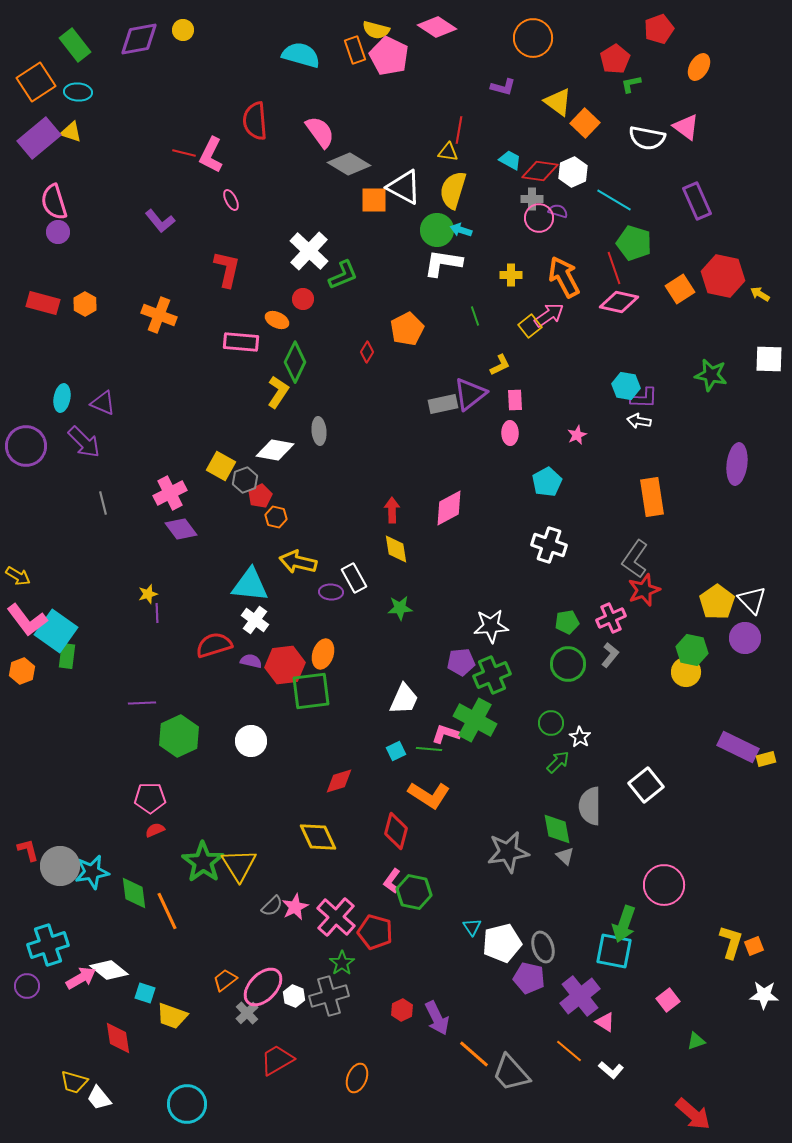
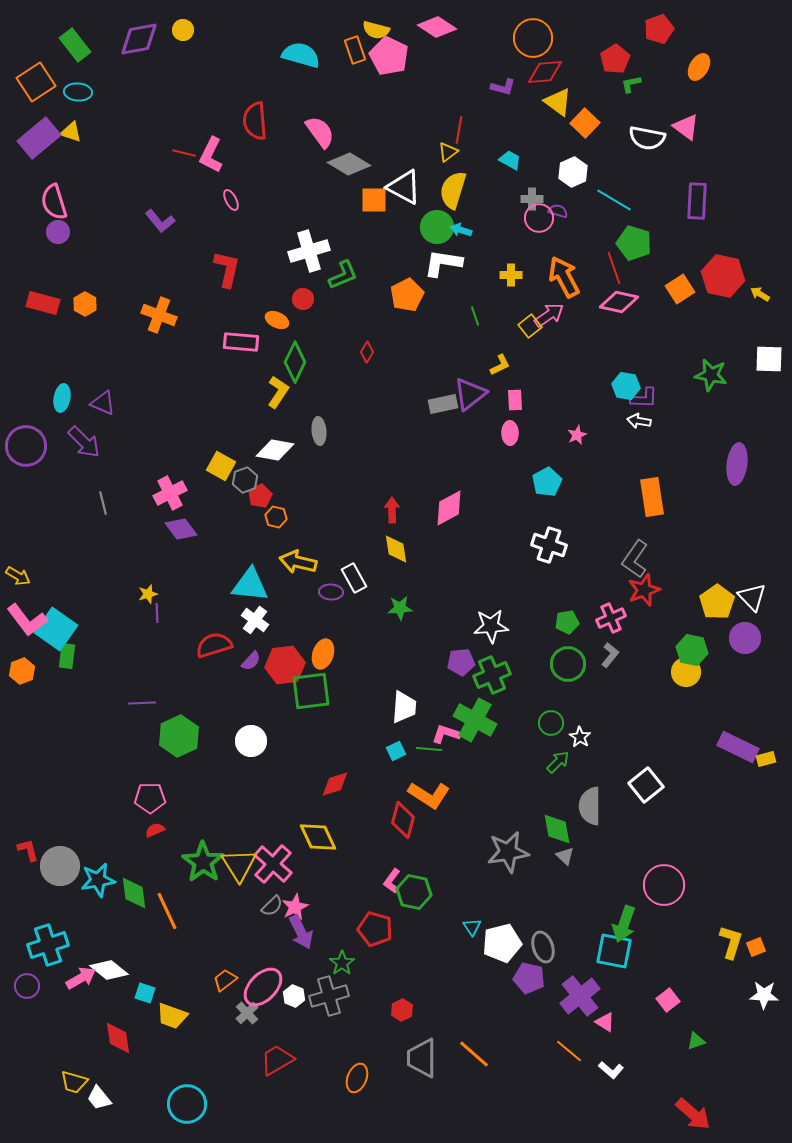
yellow triangle at (448, 152): rotated 45 degrees counterclockwise
red diamond at (540, 171): moved 5 px right, 99 px up; rotated 12 degrees counterclockwise
purple rectangle at (697, 201): rotated 27 degrees clockwise
green circle at (437, 230): moved 3 px up
white cross at (309, 251): rotated 30 degrees clockwise
orange pentagon at (407, 329): moved 34 px up
white triangle at (752, 600): moved 3 px up
cyan square at (56, 631): moved 2 px up
purple semicircle at (251, 661): rotated 120 degrees clockwise
white trapezoid at (404, 699): moved 8 px down; rotated 20 degrees counterclockwise
red diamond at (339, 781): moved 4 px left, 3 px down
red diamond at (396, 831): moved 7 px right, 11 px up
cyan star at (92, 872): moved 6 px right, 8 px down
pink cross at (336, 917): moved 63 px left, 53 px up
red pentagon at (375, 932): moved 3 px up
orange square at (754, 946): moved 2 px right, 1 px down
purple arrow at (437, 1018): moved 136 px left, 86 px up
gray trapezoid at (511, 1073): moved 89 px left, 15 px up; rotated 42 degrees clockwise
